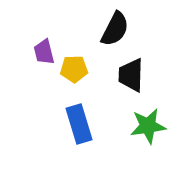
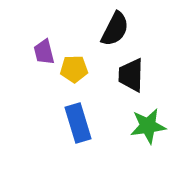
blue rectangle: moved 1 px left, 1 px up
